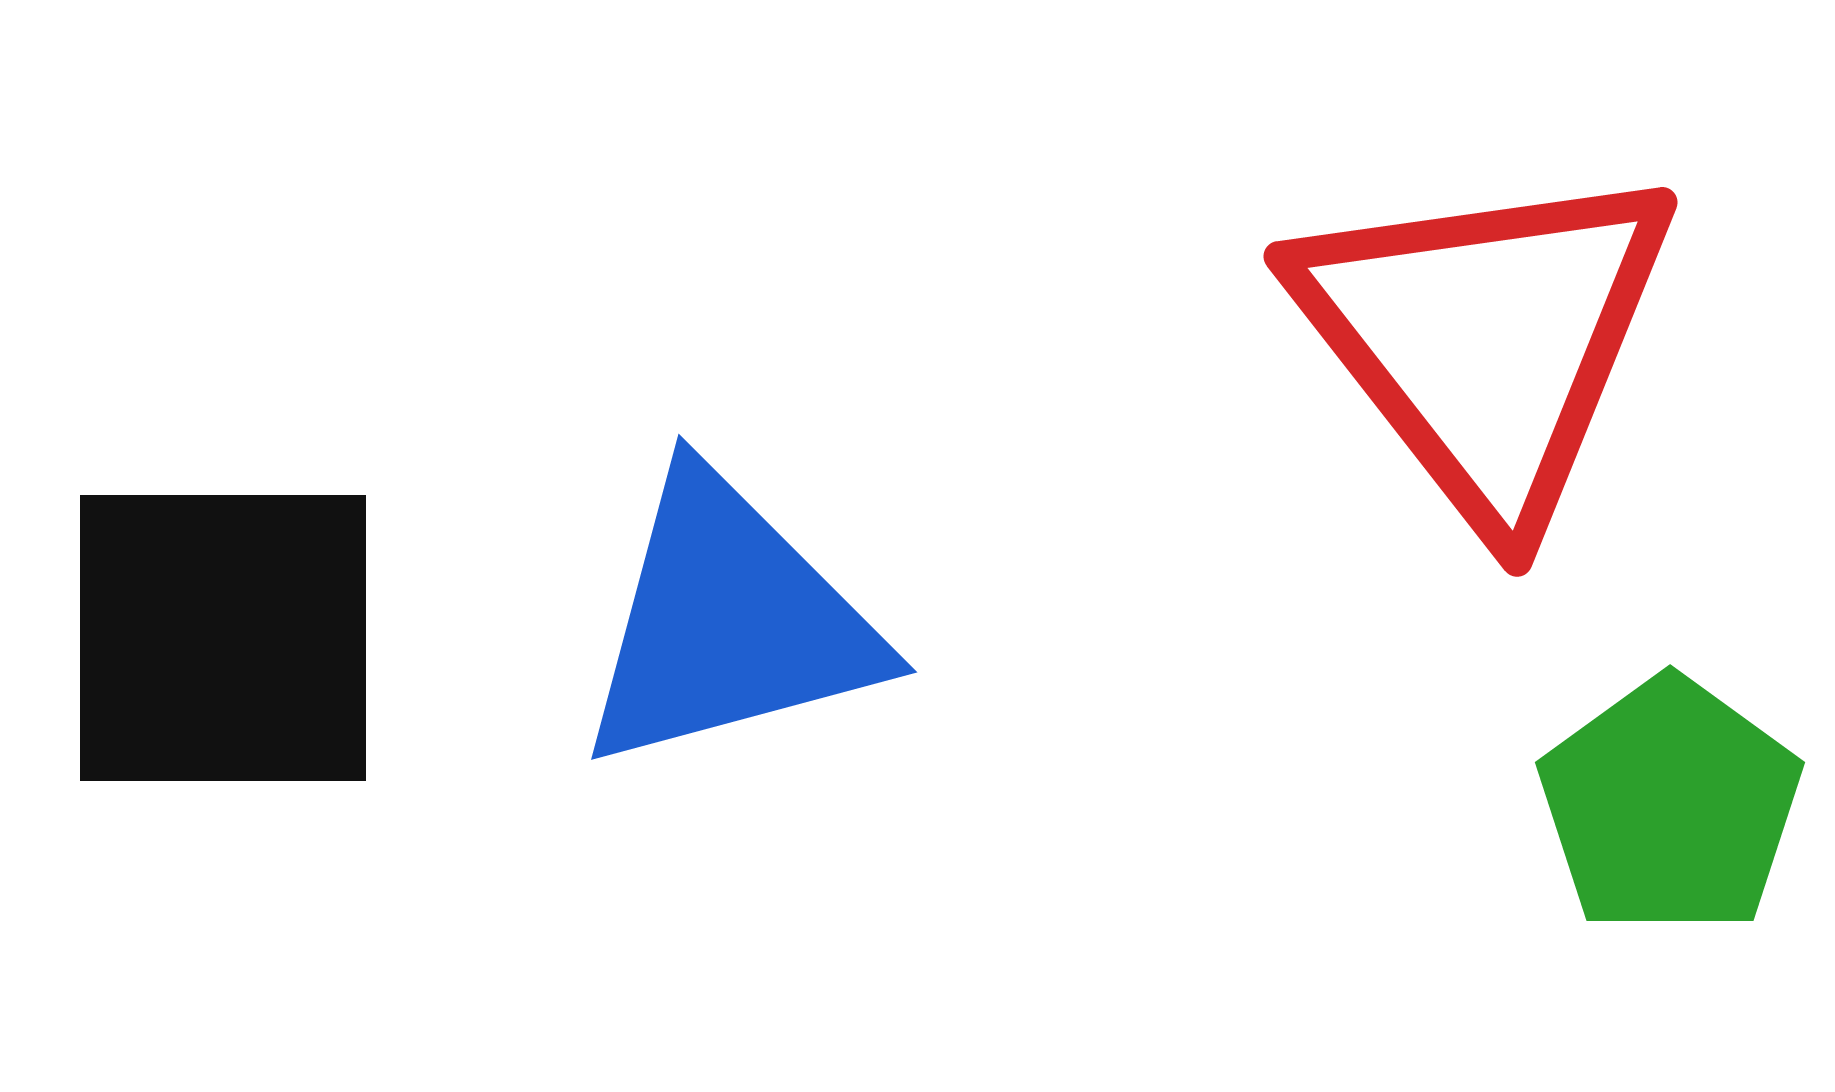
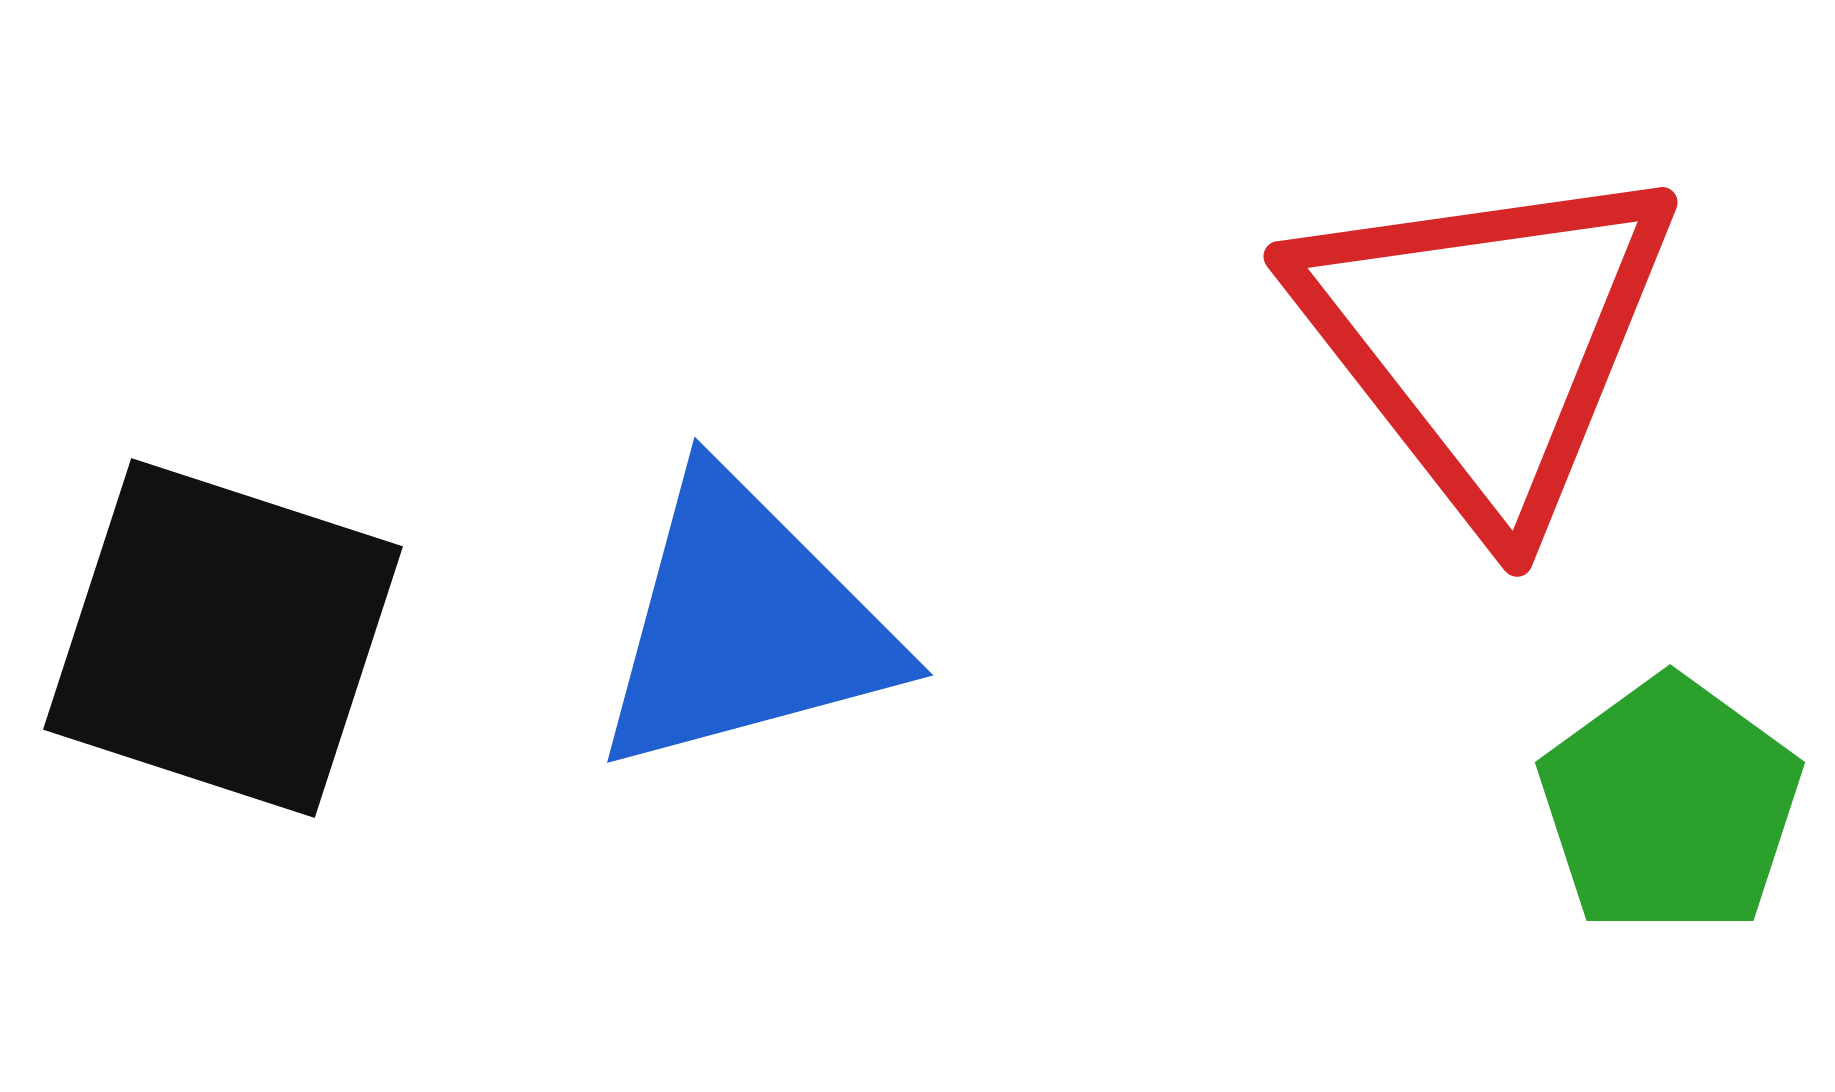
blue triangle: moved 16 px right, 3 px down
black square: rotated 18 degrees clockwise
